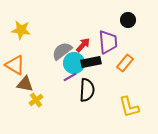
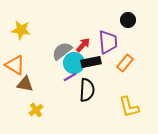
yellow cross: moved 10 px down
